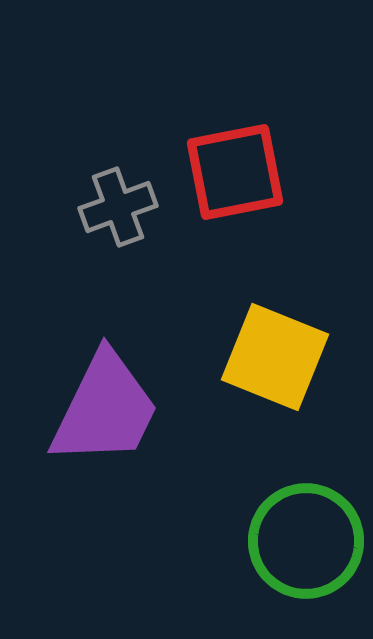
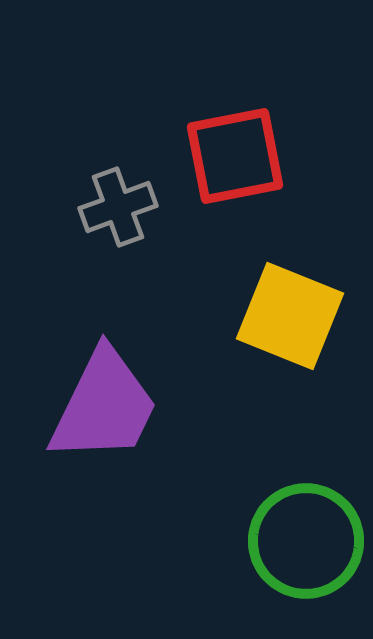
red square: moved 16 px up
yellow square: moved 15 px right, 41 px up
purple trapezoid: moved 1 px left, 3 px up
